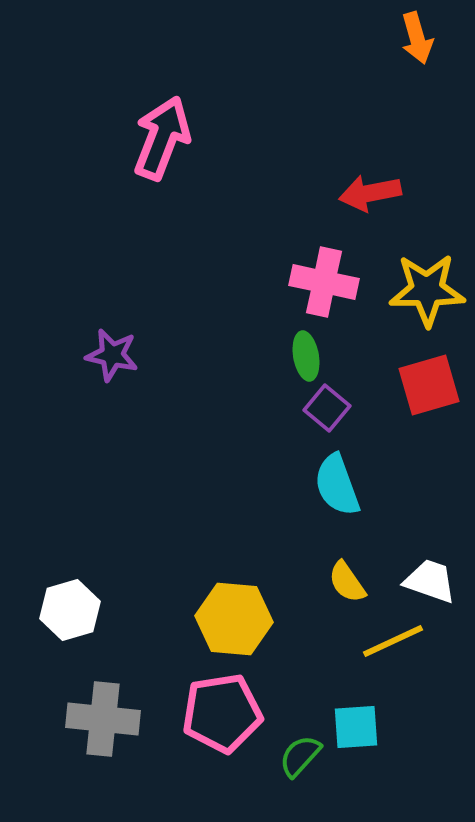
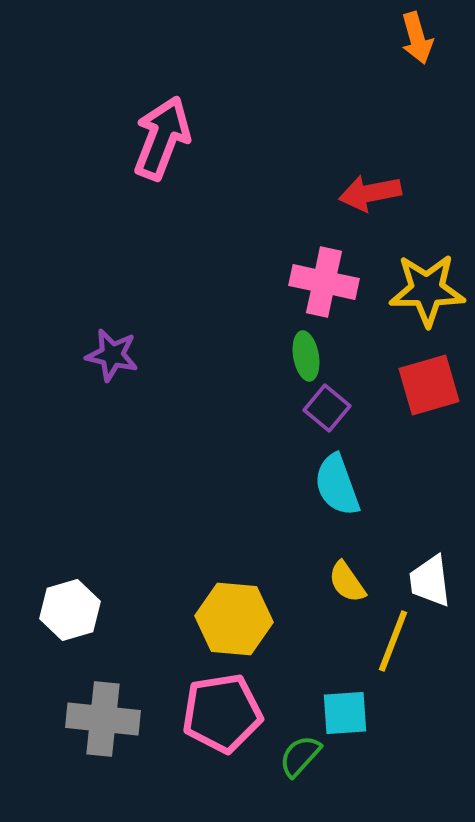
white trapezoid: rotated 116 degrees counterclockwise
yellow line: rotated 44 degrees counterclockwise
cyan square: moved 11 px left, 14 px up
